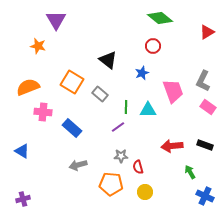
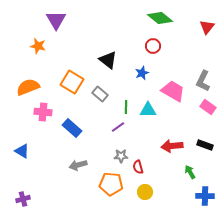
red triangle: moved 5 px up; rotated 21 degrees counterclockwise
pink trapezoid: rotated 40 degrees counterclockwise
blue cross: rotated 24 degrees counterclockwise
